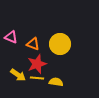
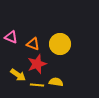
yellow line: moved 7 px down
